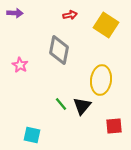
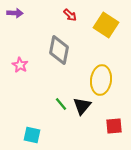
red arrow: rotated 56 degrees clockwise
